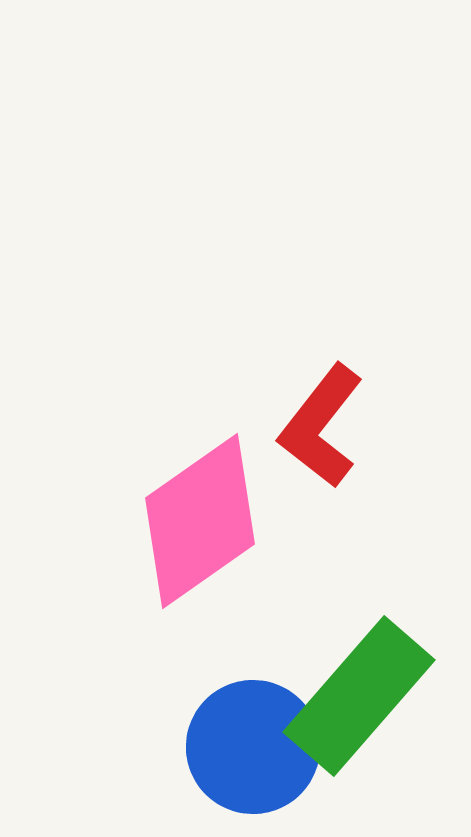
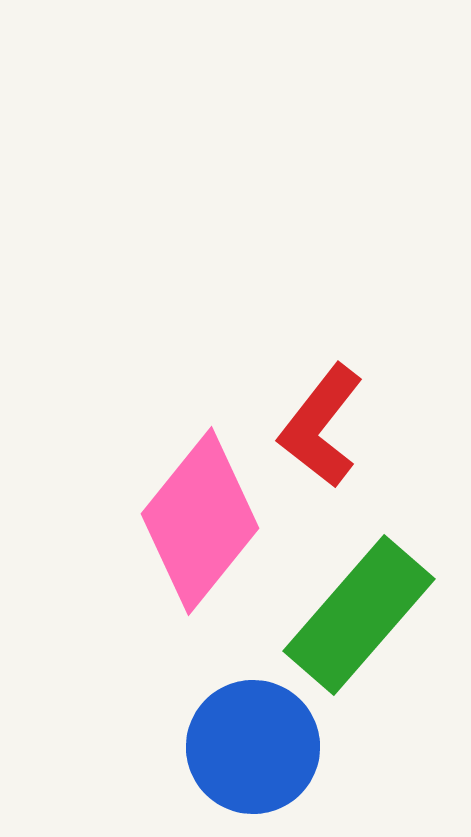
pink diamond: rotated 16 degrees counterclockwise
green rectangle: moved 81 px up
